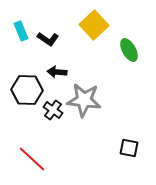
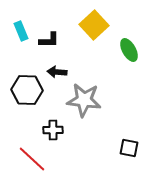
black L-shape: moved 1 px right, 1 px down; rotated 35 degrees counterclockwise
black cross: moved 20 px down; rotated 36 degrees counterclockwise
